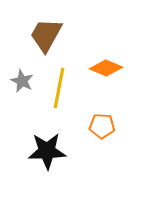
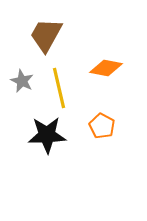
orange diamond: rotated 12 degrees counterclockwise
yellow line: rotated 24 degrees counterclockwise
orange pentagon: rotated 25 degrees clockwise
black star: moved 16 px up
